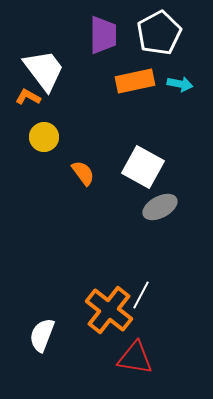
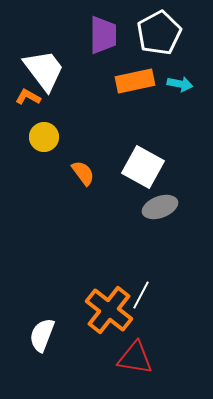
gray ellipse: rotated 8 degrees clockwise
